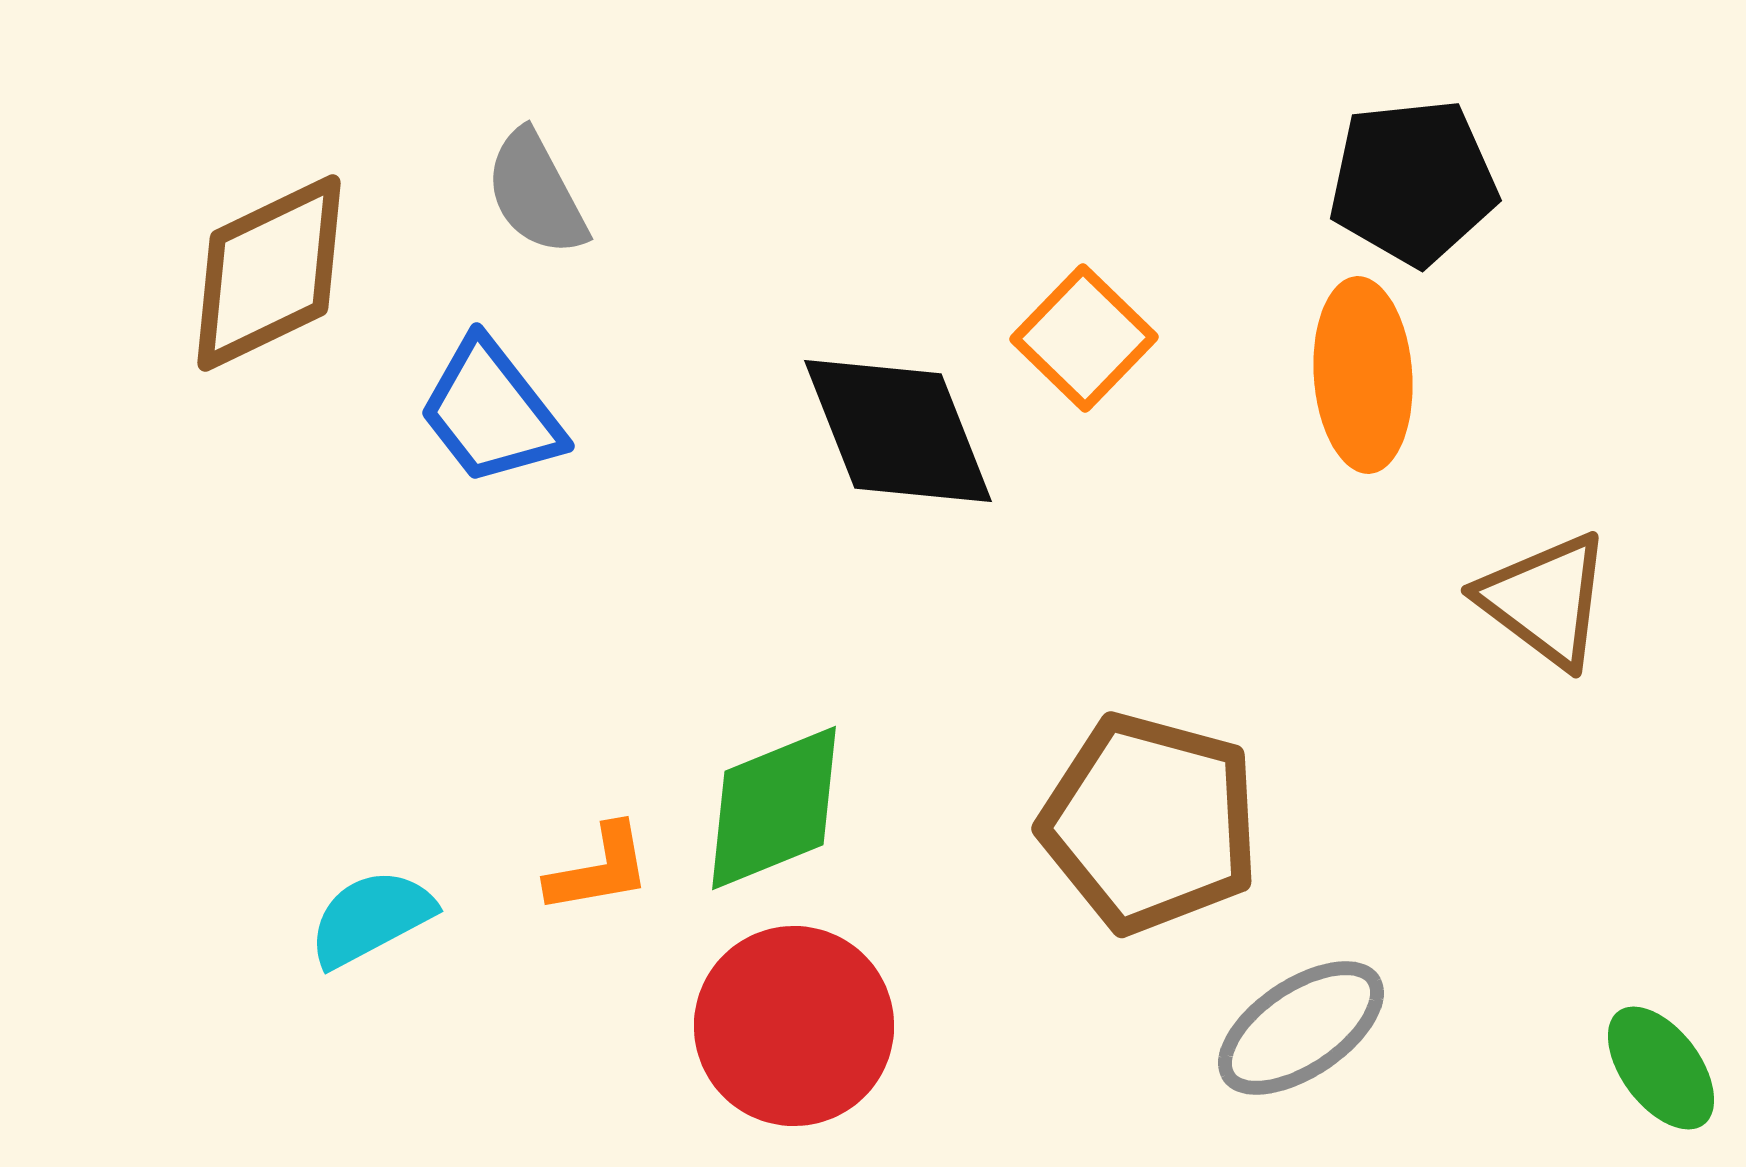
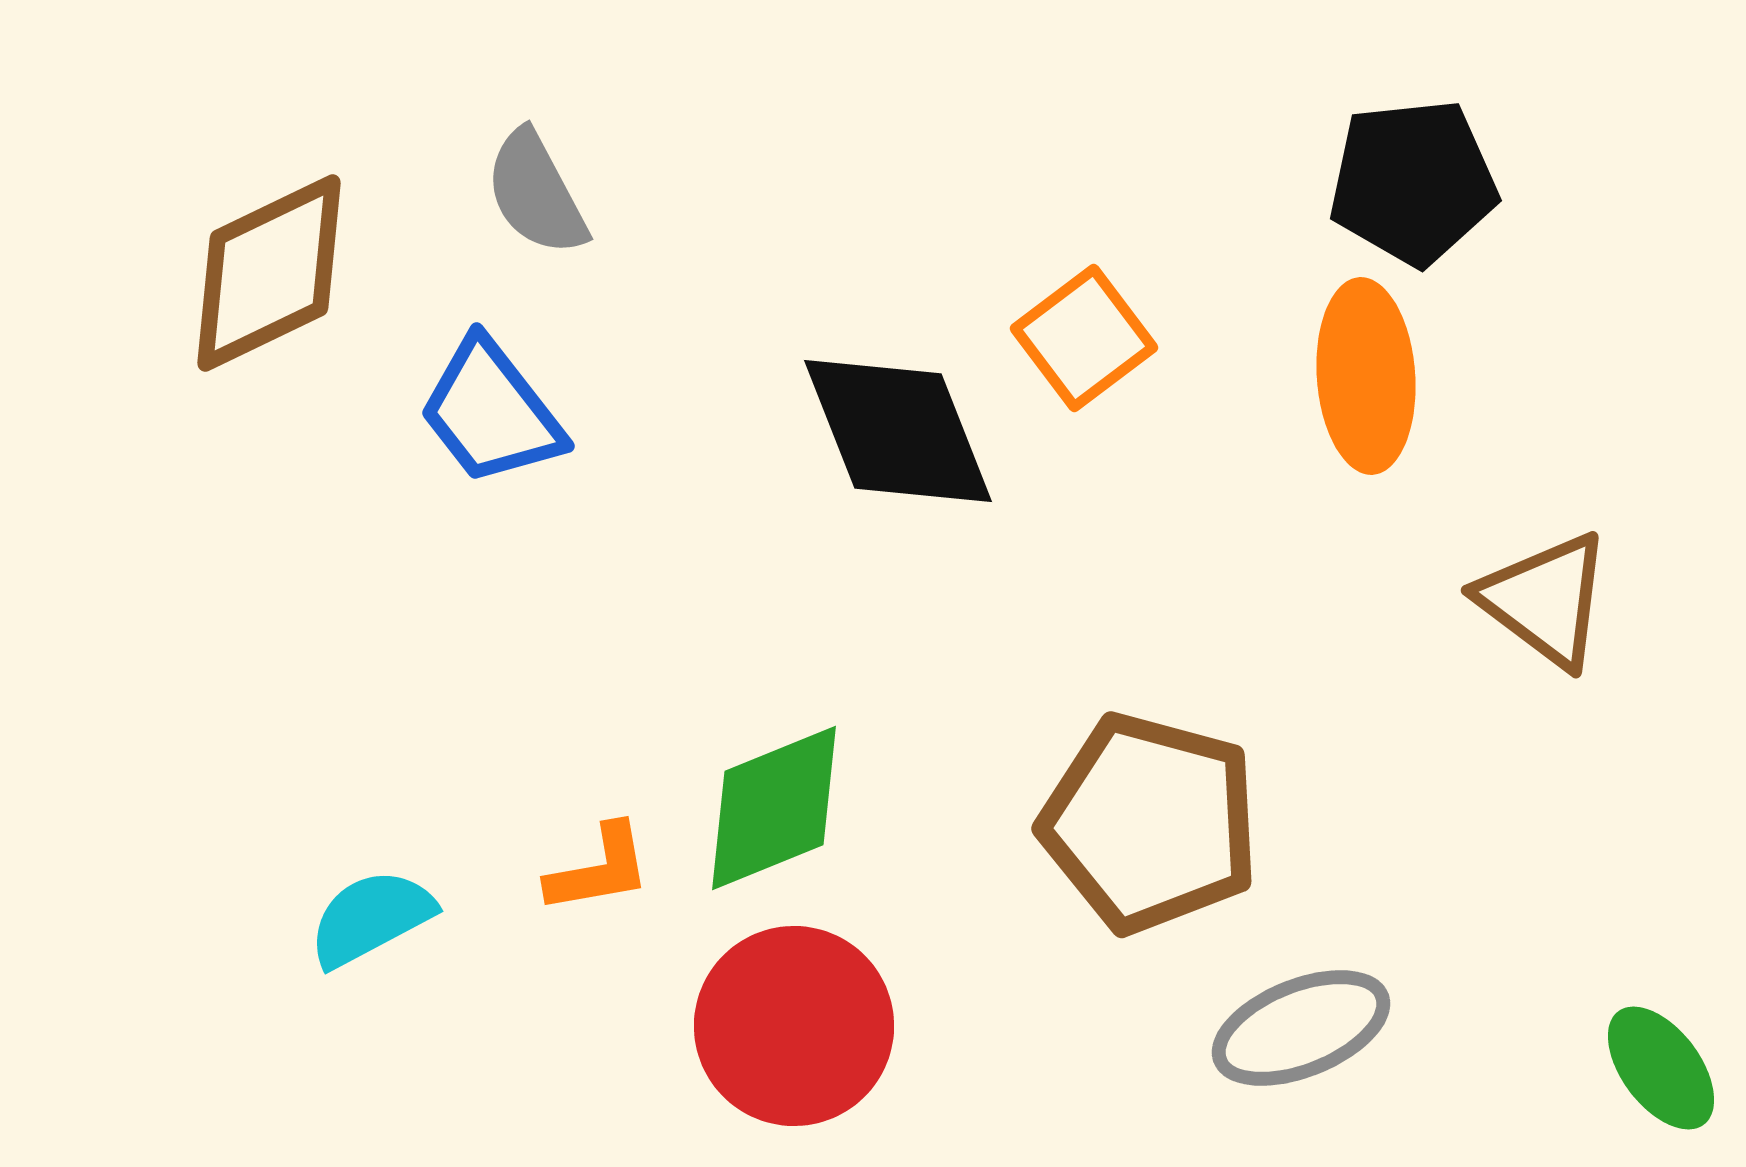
orange square: rotated 9 degrees clockwise
orange ellipse: moved 3 px right, 1 px down
gray ellipse: rotated 12 degrees clockwise
